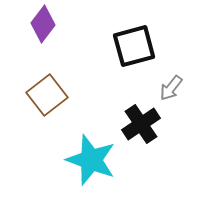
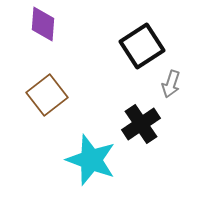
purple diamond: rotated 33 degrees counterclockwise
black square: moved 8 px right; rotated 18 degrees counterclockwise
gray arrow: moved 4 px up; rotated 20 degrees counterclockwise
